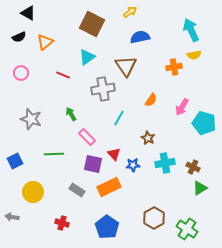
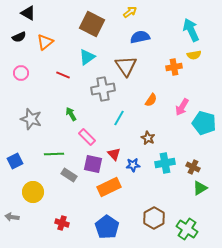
gray rectangle: moved 8 px left, 15 px up
